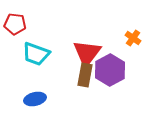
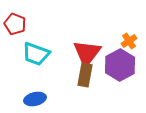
red pentagon: rotated 15 degrees clockwise
orange cross: moved 4 px left, 3 px down; rotated 21 degrees clockwise
purple hexagon: moved 10 px right, 5 px up
